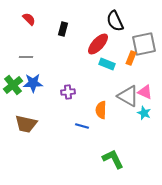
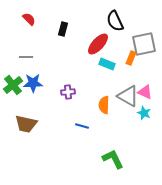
orange semicircle: moved 3 px right, 5 px up
